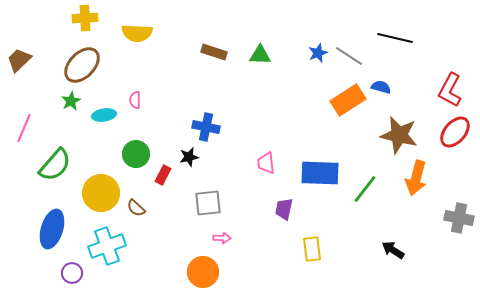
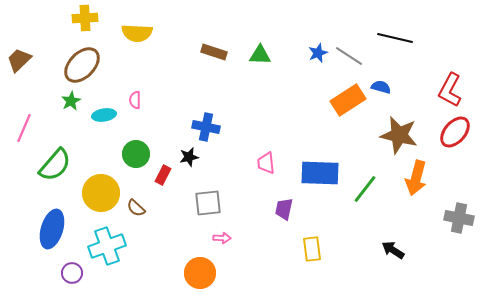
orange circle: moved 3 px left, 1 px down
